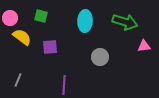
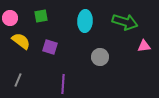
green square: rotated 24 degrees counterclockwise
yellow semicircle: moved 1 px left, 4 px down
purple square: rotated 21 degrees clockwise
purple line: moved 1 px left, 1 px up
